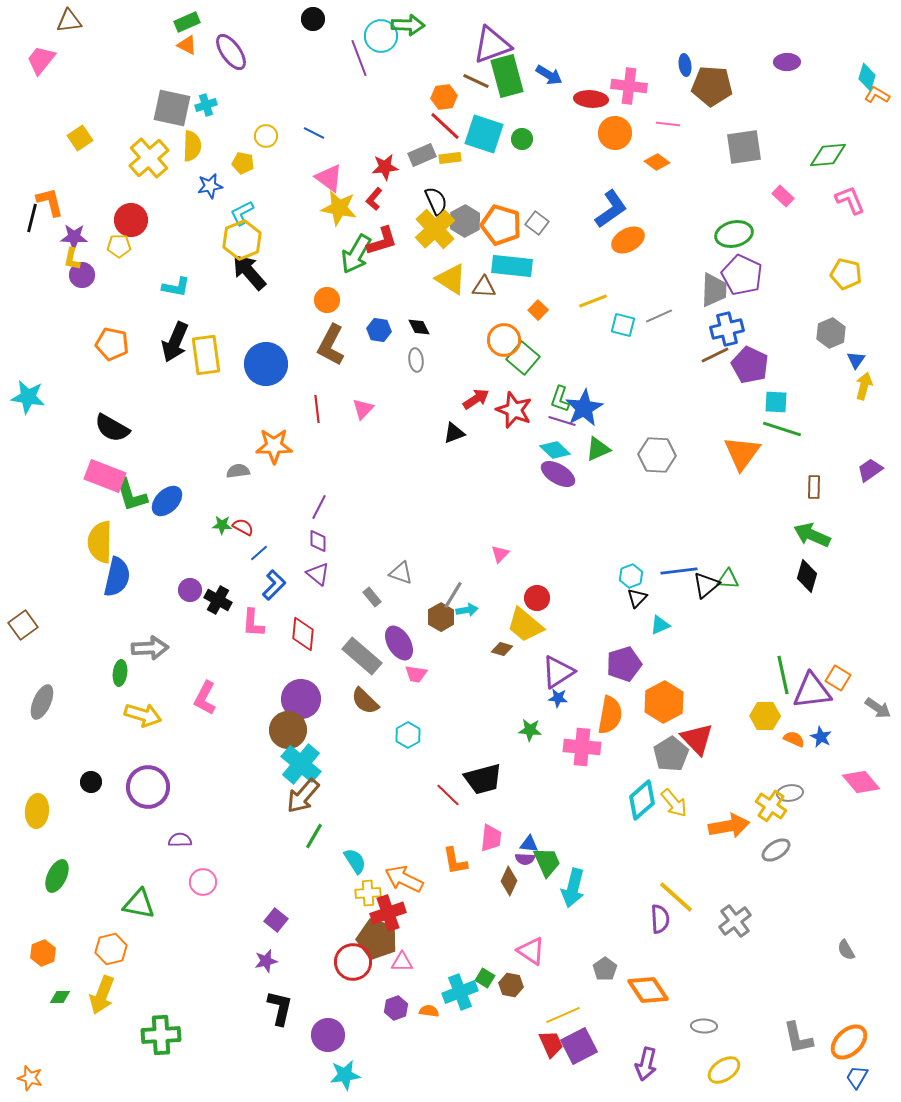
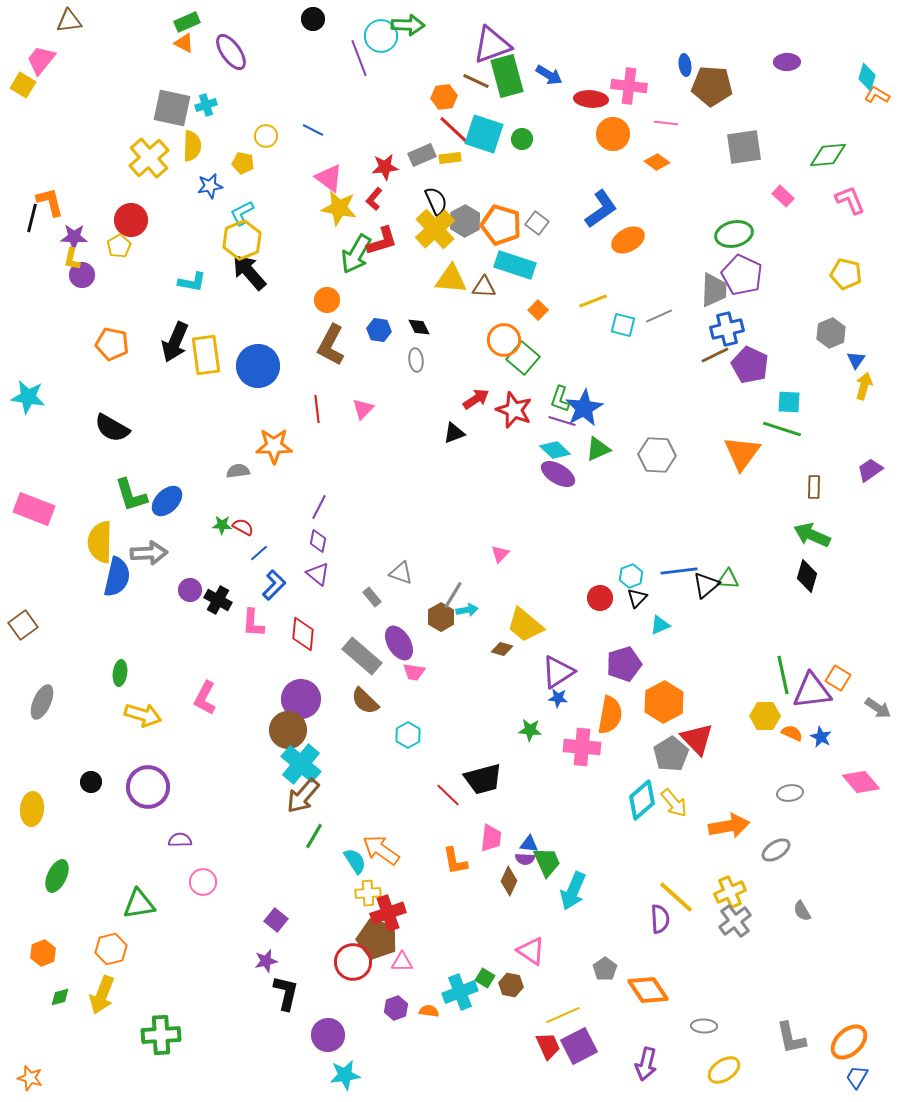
orange triangle at (187, 45): moved 3 px left, 2 px up
pink line at (668, 124): moved 2 px left, 1 px up
red line at (445, 126): moved 9 px right, 4 px down
blue line at (314, 133): moved 1 px left, 3 px up
orange circle at (615, 133): moved 2 px left, 1 px down
yellow square at (80, 138): moved 57 px left, 53 px up; rotated 25 degrees counterclockwise
blue L-shape at (611, 209): moved 10 px left
yellow pentagon at (119, 246): rotated 30 degrees counterclockwise
cyan rectangle at (512, 266): moved 3 px right, 1 px up; rotated 12 degrees clockwise
yellow triangle at (451, 279): rotated 28 degrees counterclockwise
cyan L-shape at (176, 287): moved 16 px right, 5 px up
blue circle at (266, 364): moved 8 px left, 2 px down
cyan square at (776, 402): moved 13 px right
pink rectangle at (105, 476): moved 71 px left, 33 px down
purple diamond at (318, 541): rotated 10 degrees clockwise
red circle at (537, 598): moved 63 px right
gray arrow at (150, 648): moved 1 px left, 95 px up
pink trapezoid at (416, 674): moved 2 px left, 2 px up
orange semicircle at (794, 739): moved 2 px left, 6 px up
yellow cross at (771, 806): moved 41 px left, 86 px down; rotated 32 degrees clockwise
yellow ellipse at (37, 811): moved 5 px left, 2 px up
orange arrow at (404, 879): moved 23 px left, 29 px up; rotated 9 degrees clockwise
cyan arrow at (573, 888): moved 3 px down; rotated 9 degrees clockwise
green triangle at (139, 904): rotated 20 degrees counterclockwise
gray semicircle at (846, 950): moved 44 px left, 39 px up
green diamond at (60, 997): rotated 15 degrees counterclockwise
black L-shape at (280, 1008): moved 6 px right, 15 px up
gray L-shape at (798, 1038): moved 7 px left
red trapezoid at (551, 1044): moved 3 px left, 2 px down
